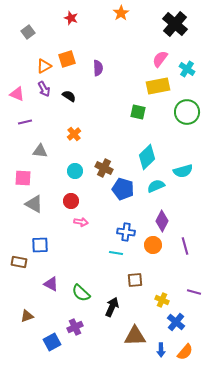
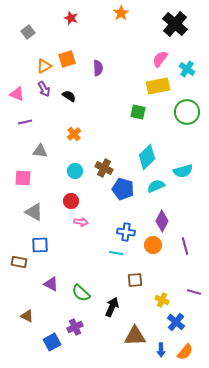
gray triangle at (34, 204): moved 8 px down
brown triangle at (27, 316): rotated 48 degrees clockwise
